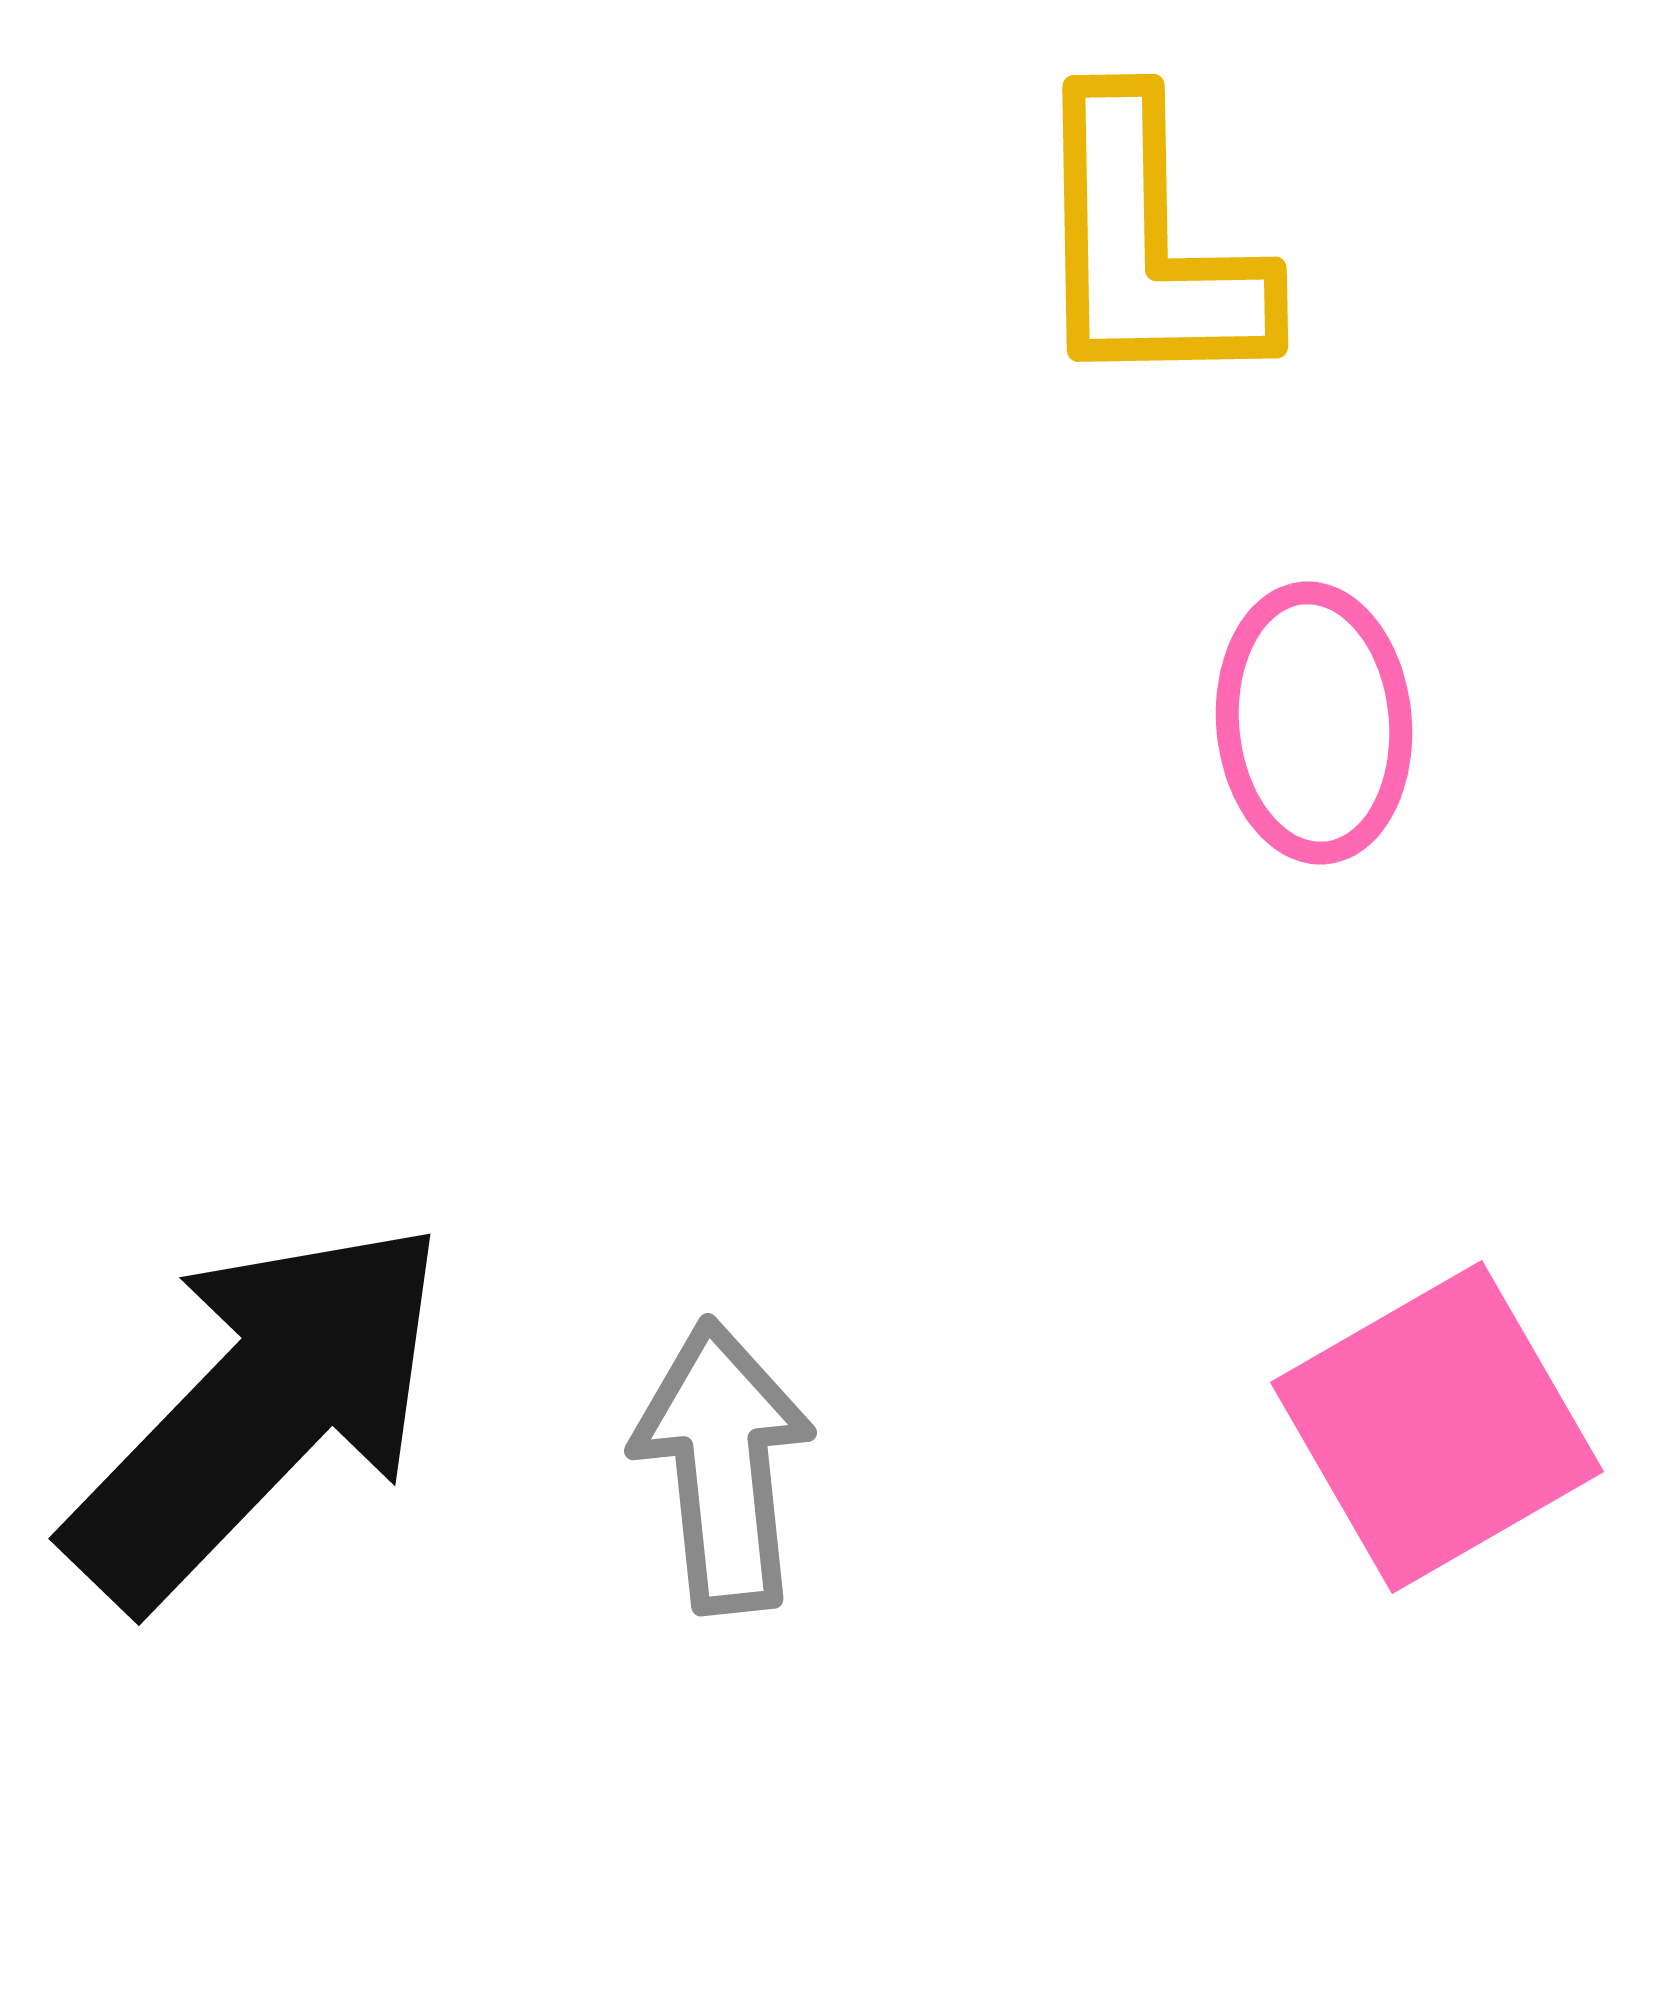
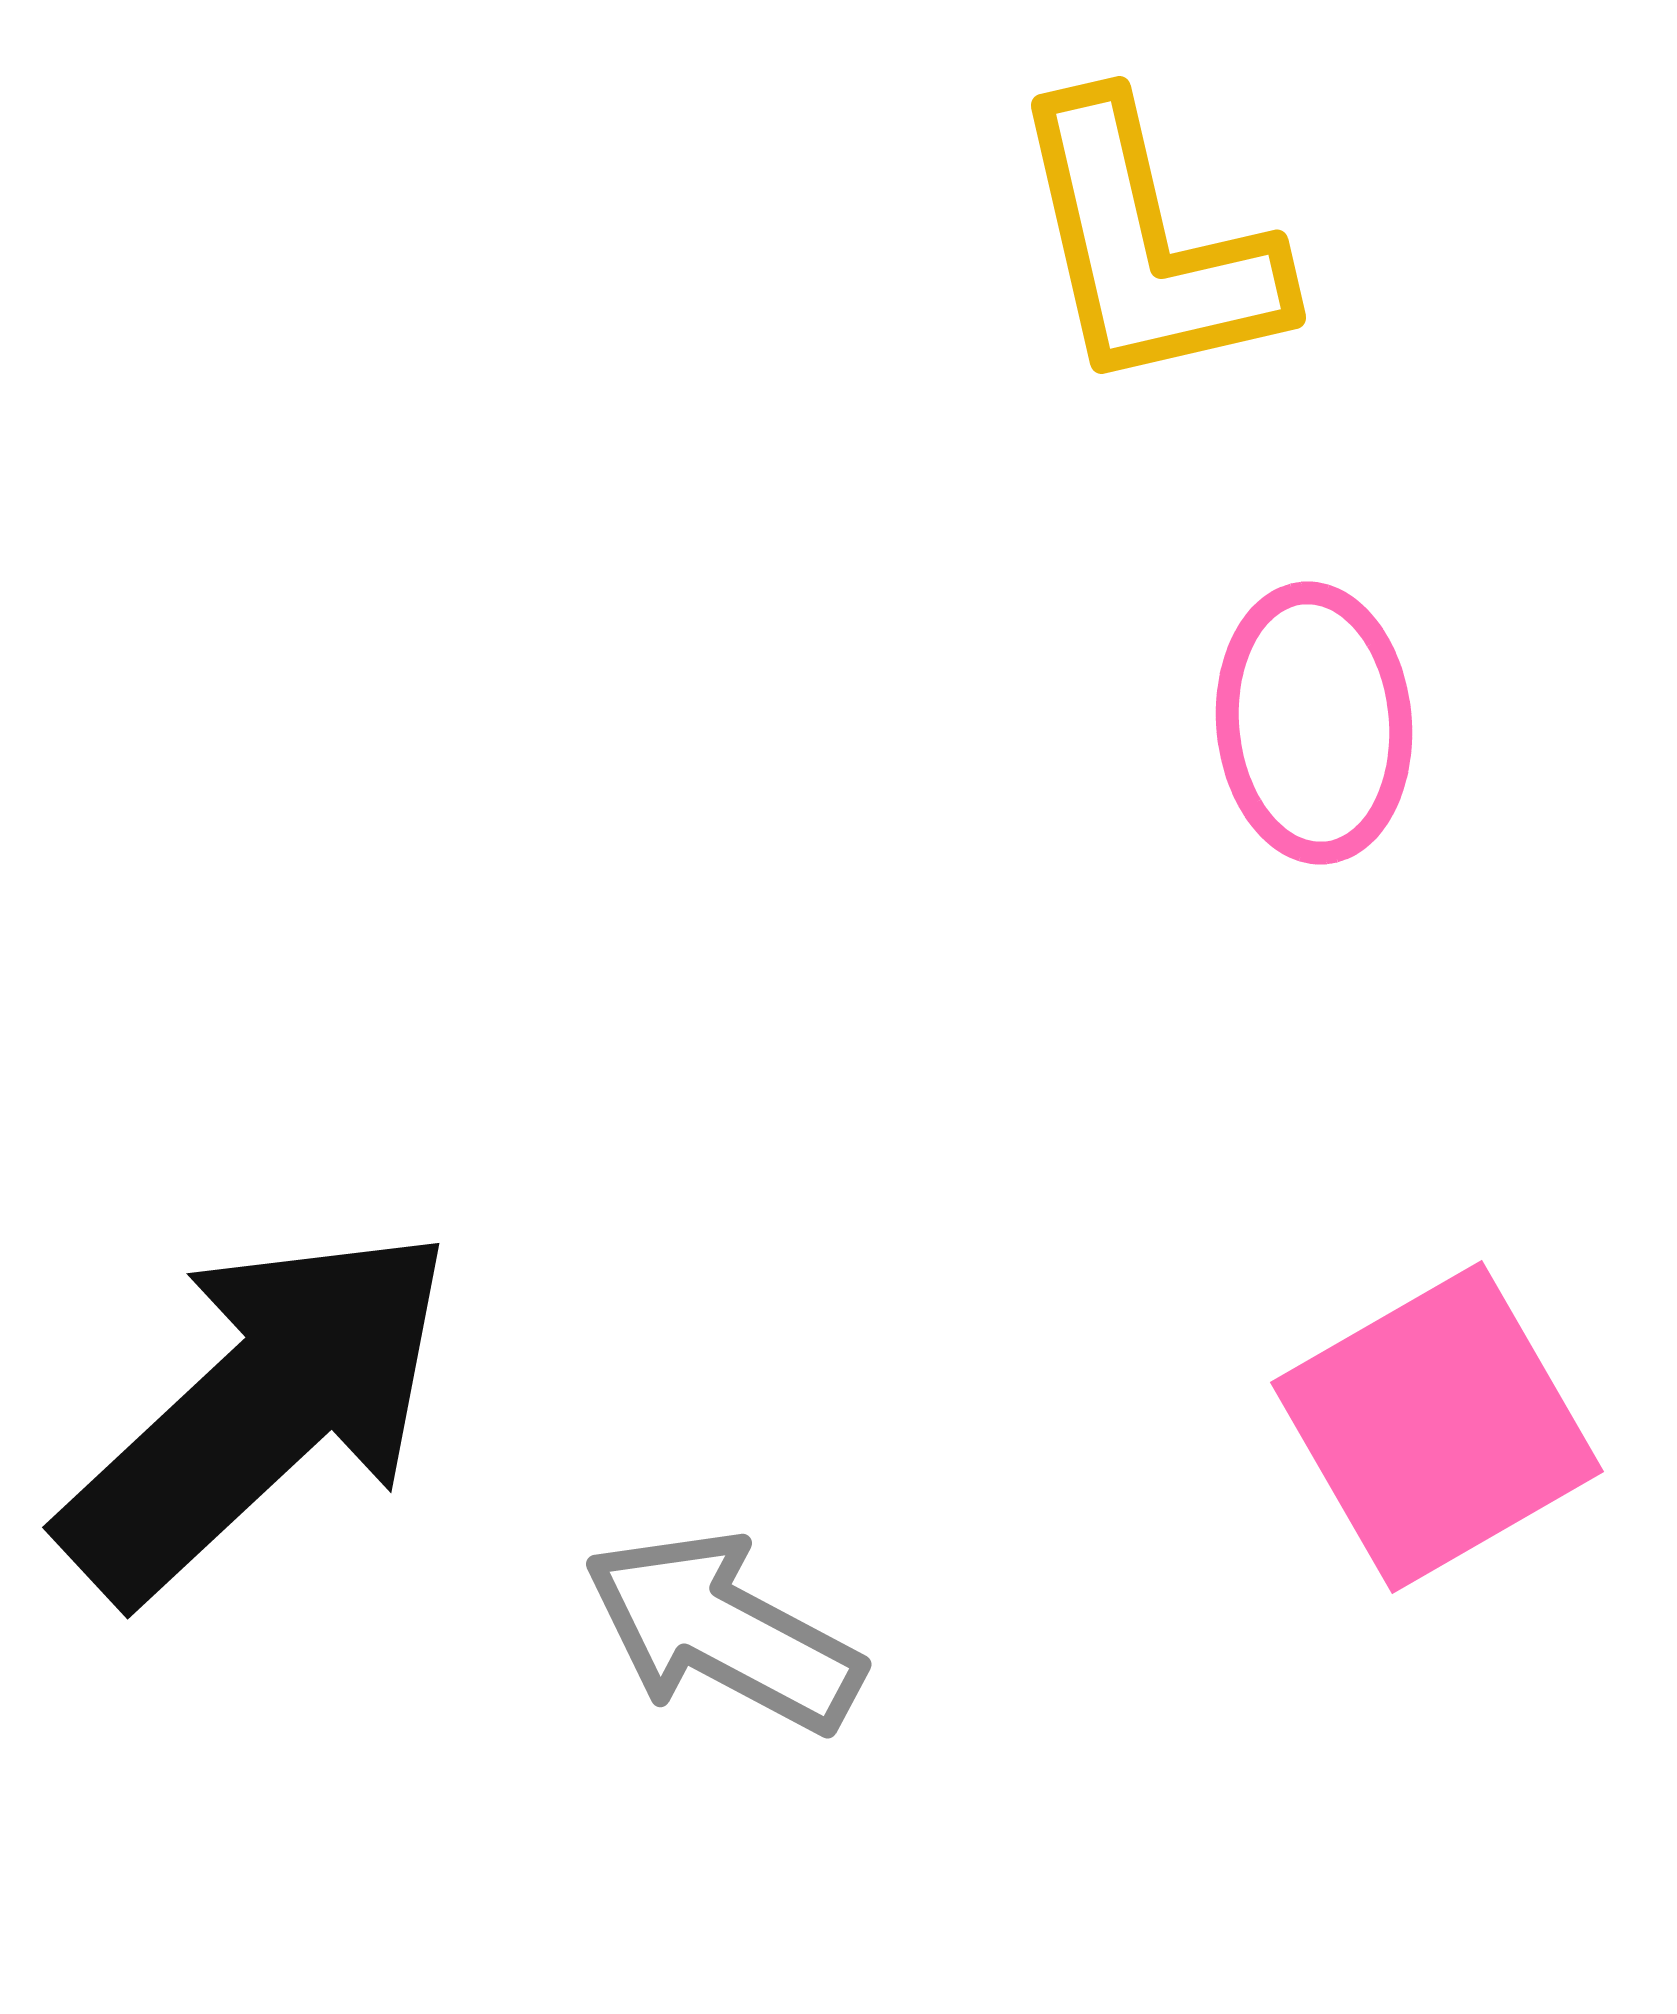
yellow L-shape: rotated 12 degrees counterclockwise
black arrow: rotated 3 degrees clockwise
gray arrow: moved 166 px down; rotated 56 degrees counterclockwise
